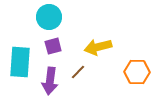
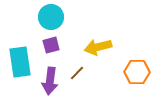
cyan circle: moved 2 px right
purple square: moved 2 px left, 1 px up
cyan rectangle: rotated 12 degrees counterclockwise
brown line: moved 1 px left, 1 px down
